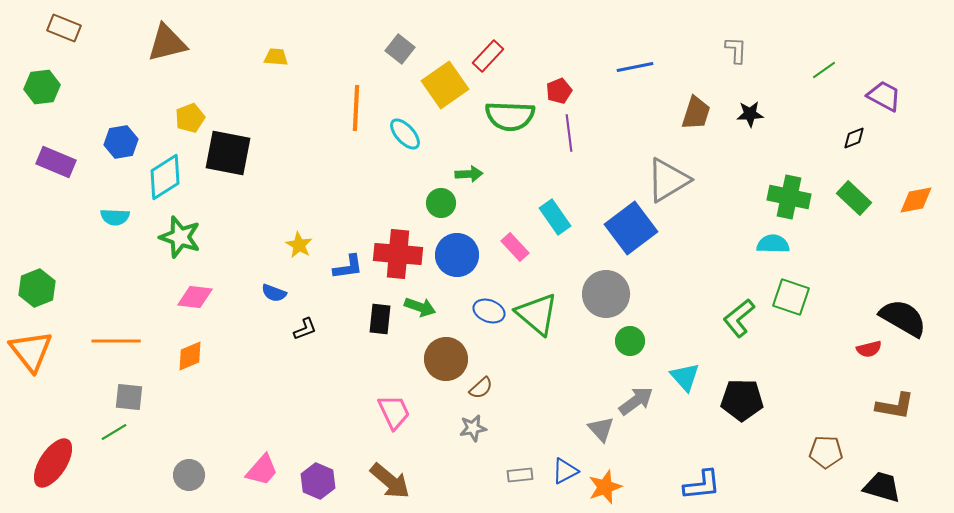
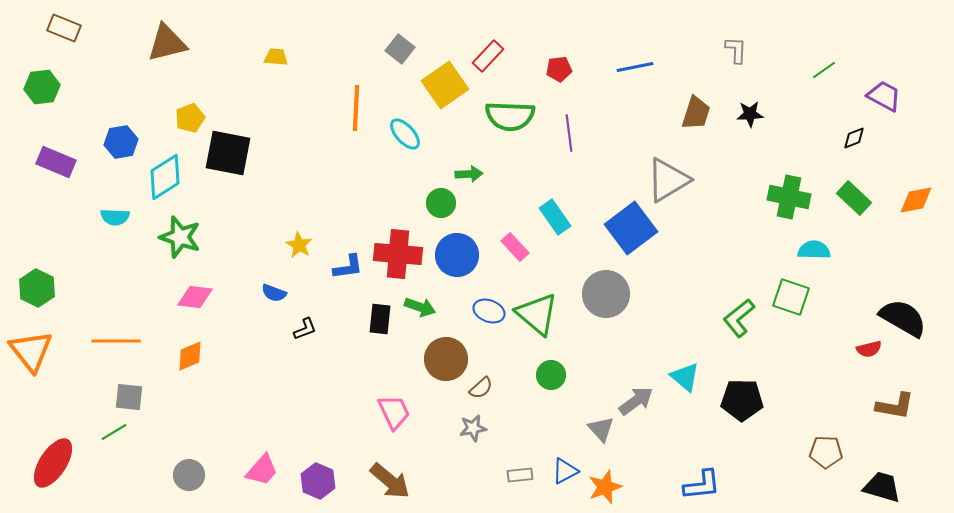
red pentagon at (559, 91): moved 22 px up; rotated 15 degrees clockwise
cyan semicircle at (773, 244): moved 41 px right, 6 px down
green hexagon at (37, 288): rotated 12 degrees counterclockwise
green circle at (630, 341): moved 79 px left, 34 px down
cyan triangle at (685, 377): rotated 8 degrees counterclockwise
